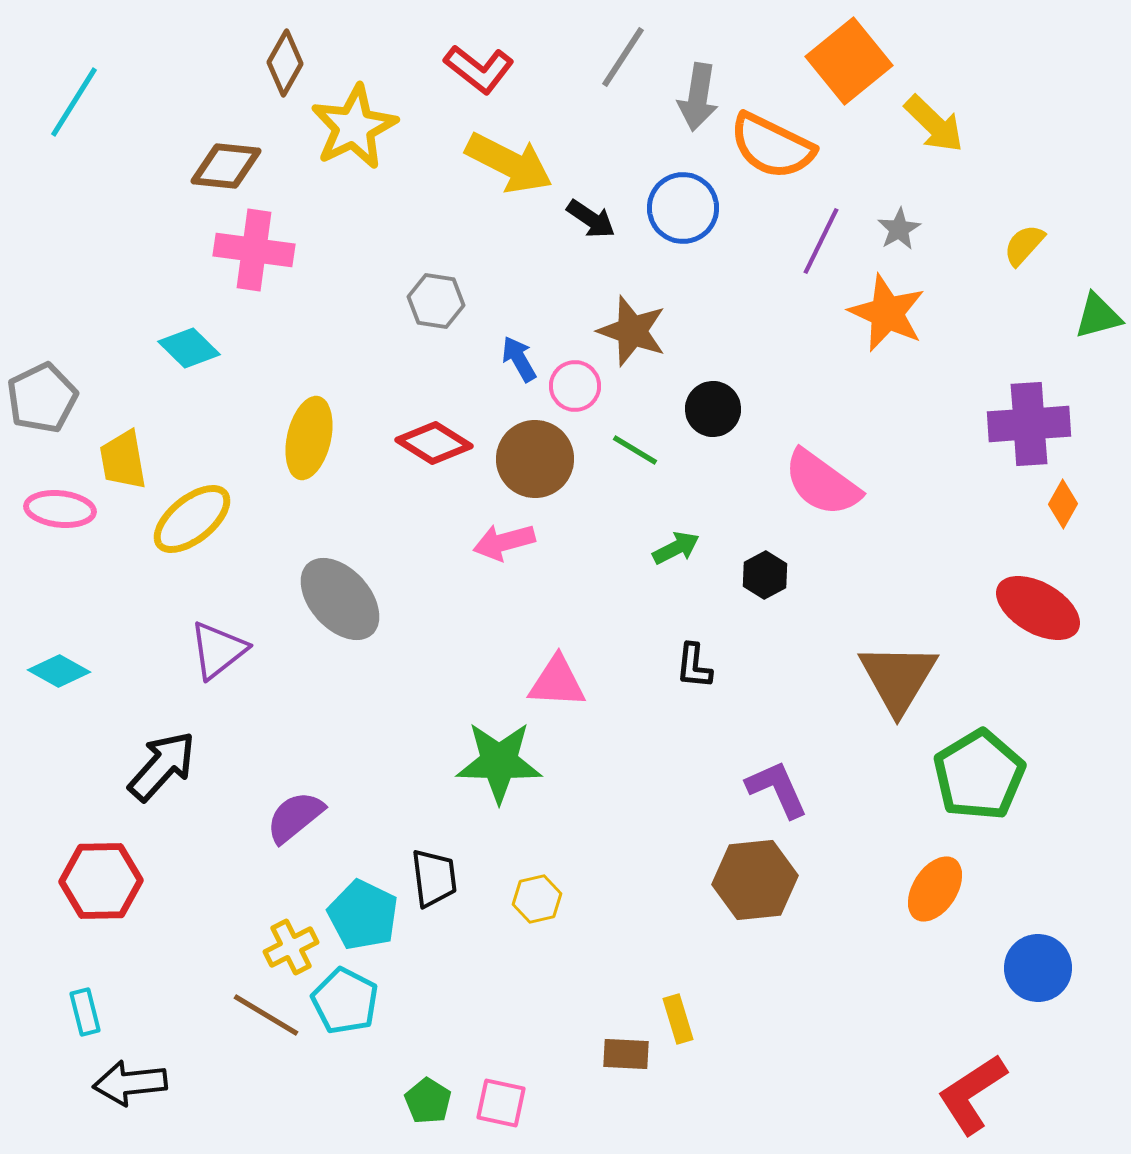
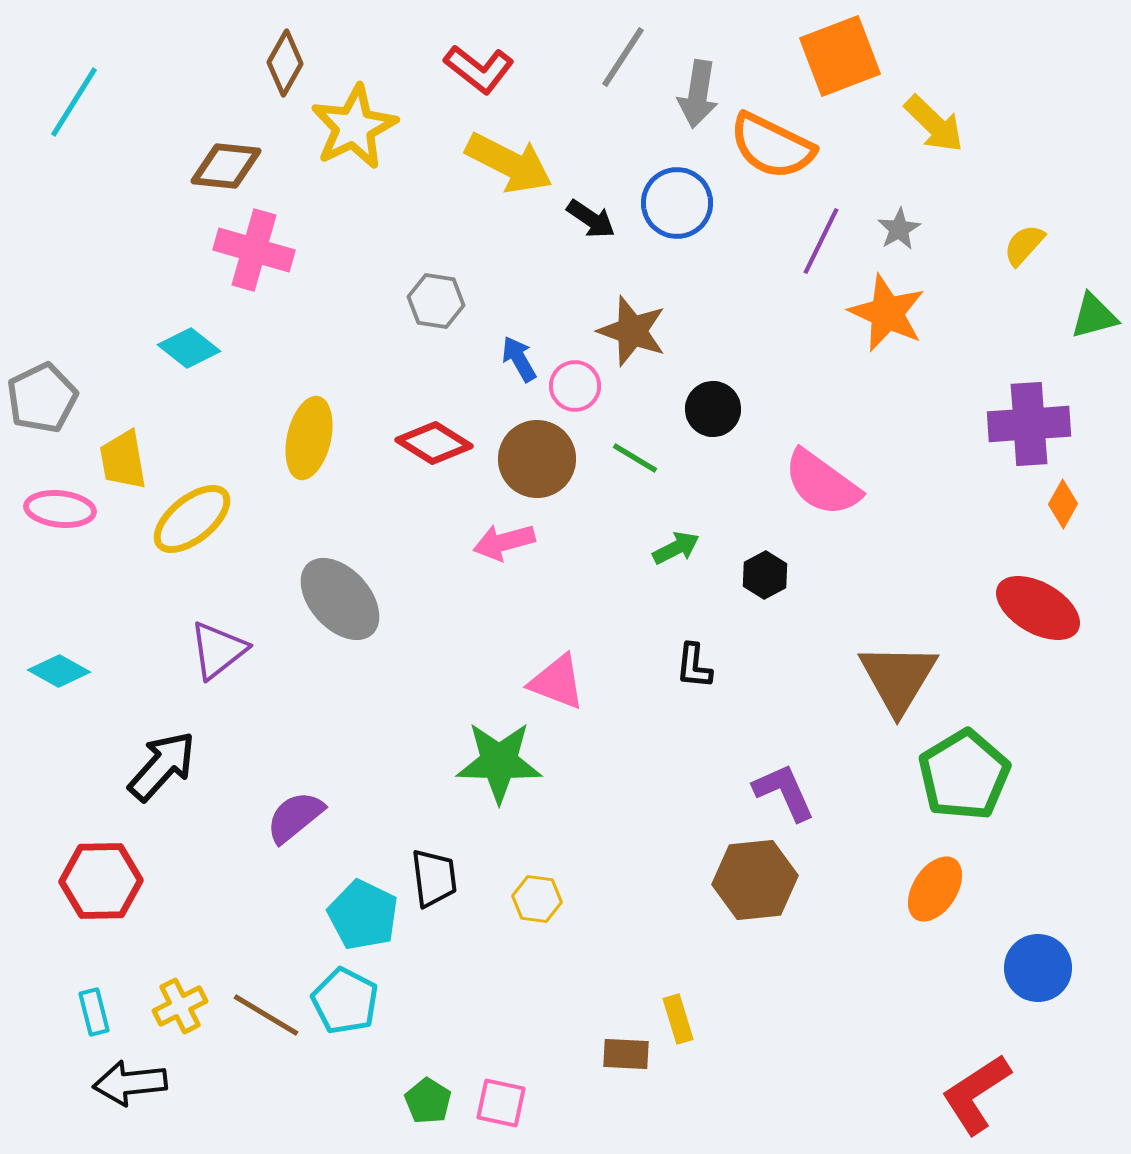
orange square at (849, 61): moved 9 px left, 5 px up; rotated 18 degrees clockwise
gray arrow at (698, 97): moved 3 px up
blue circle at (683, 208): moved 6 px left, 5 px up
pink cross at (254, 250): rotated 8 degrees clockwise
green triangle at (1098, 316): moved 4 px left
cyan diamond at (189, 348): rotated 6 degrees counterclockwise
green line at (635, 450): moved 8 px down
brown circle at (535, 459): moved 2 px right
pink triangle at (557, 682): rotated 18 degrees clockwise
green pentagon at (979, 775): moved 15 px left
purple L-shape at (777, 789): moved 7 px right, 3 px down
yellow hexagon at (537, 899): rotated 21 degrees clockwise
yellow cross at (291, 947): moved 111 px left, 59 px down
cyan rectangle at (85, 1012): moved 9 px right
red L-shape at (972, 1094): moved 4 px right
